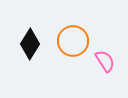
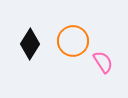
pink semicircle: moved 2 px left, 1 px down
